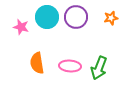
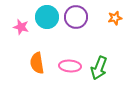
orange star: moved 4 px right
